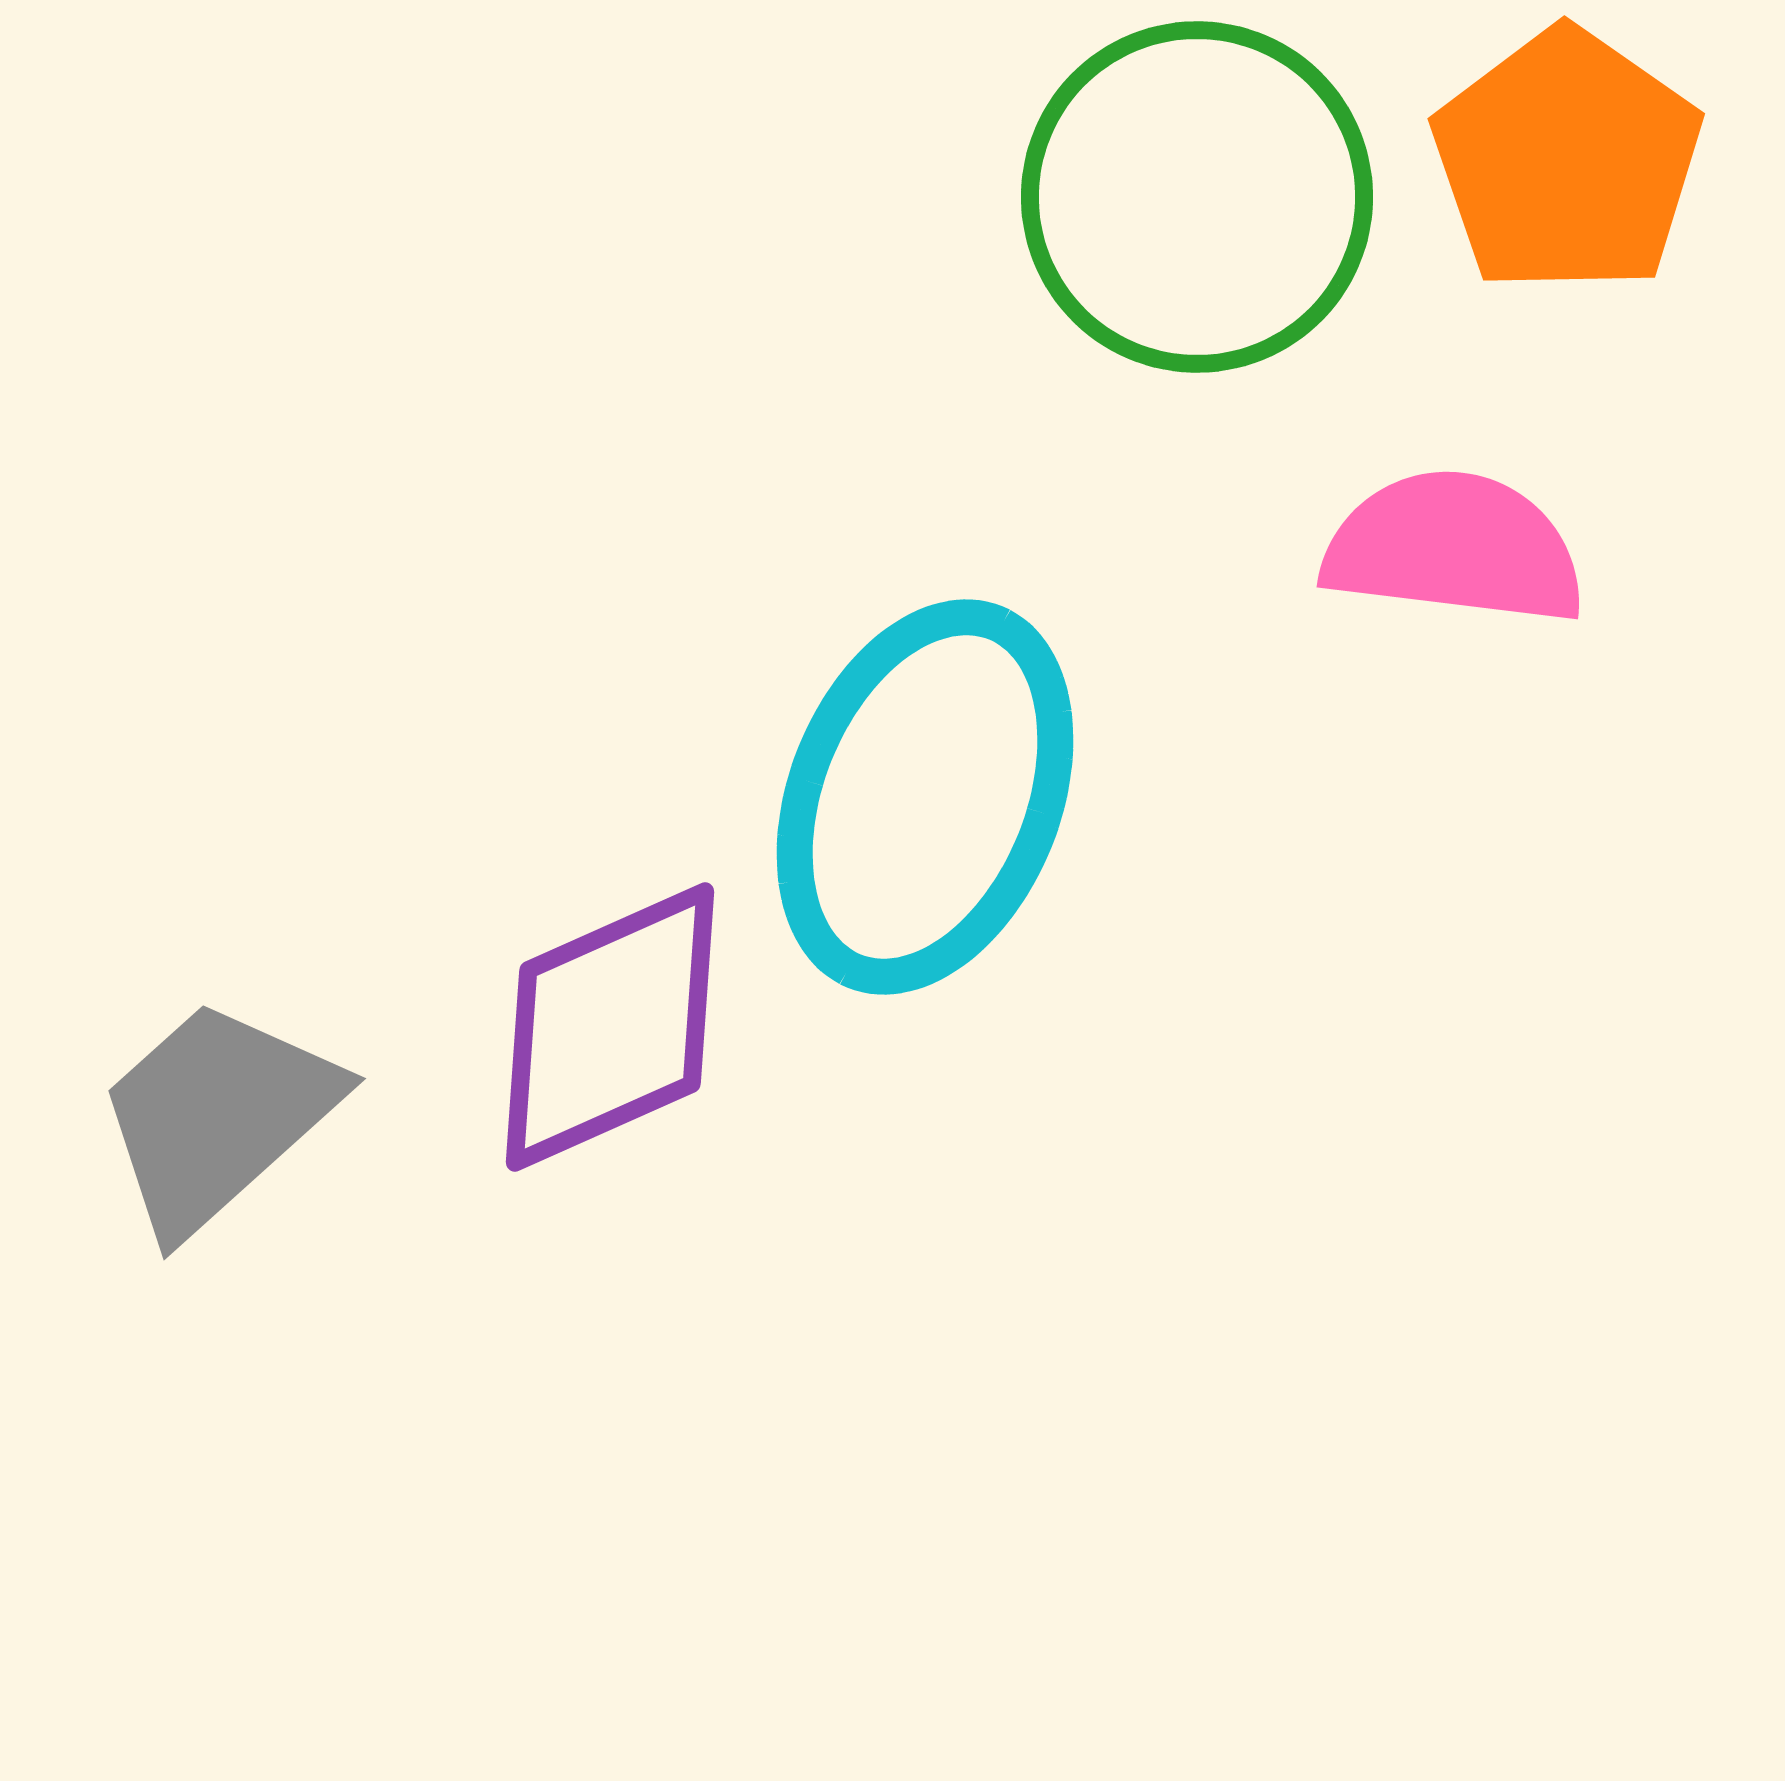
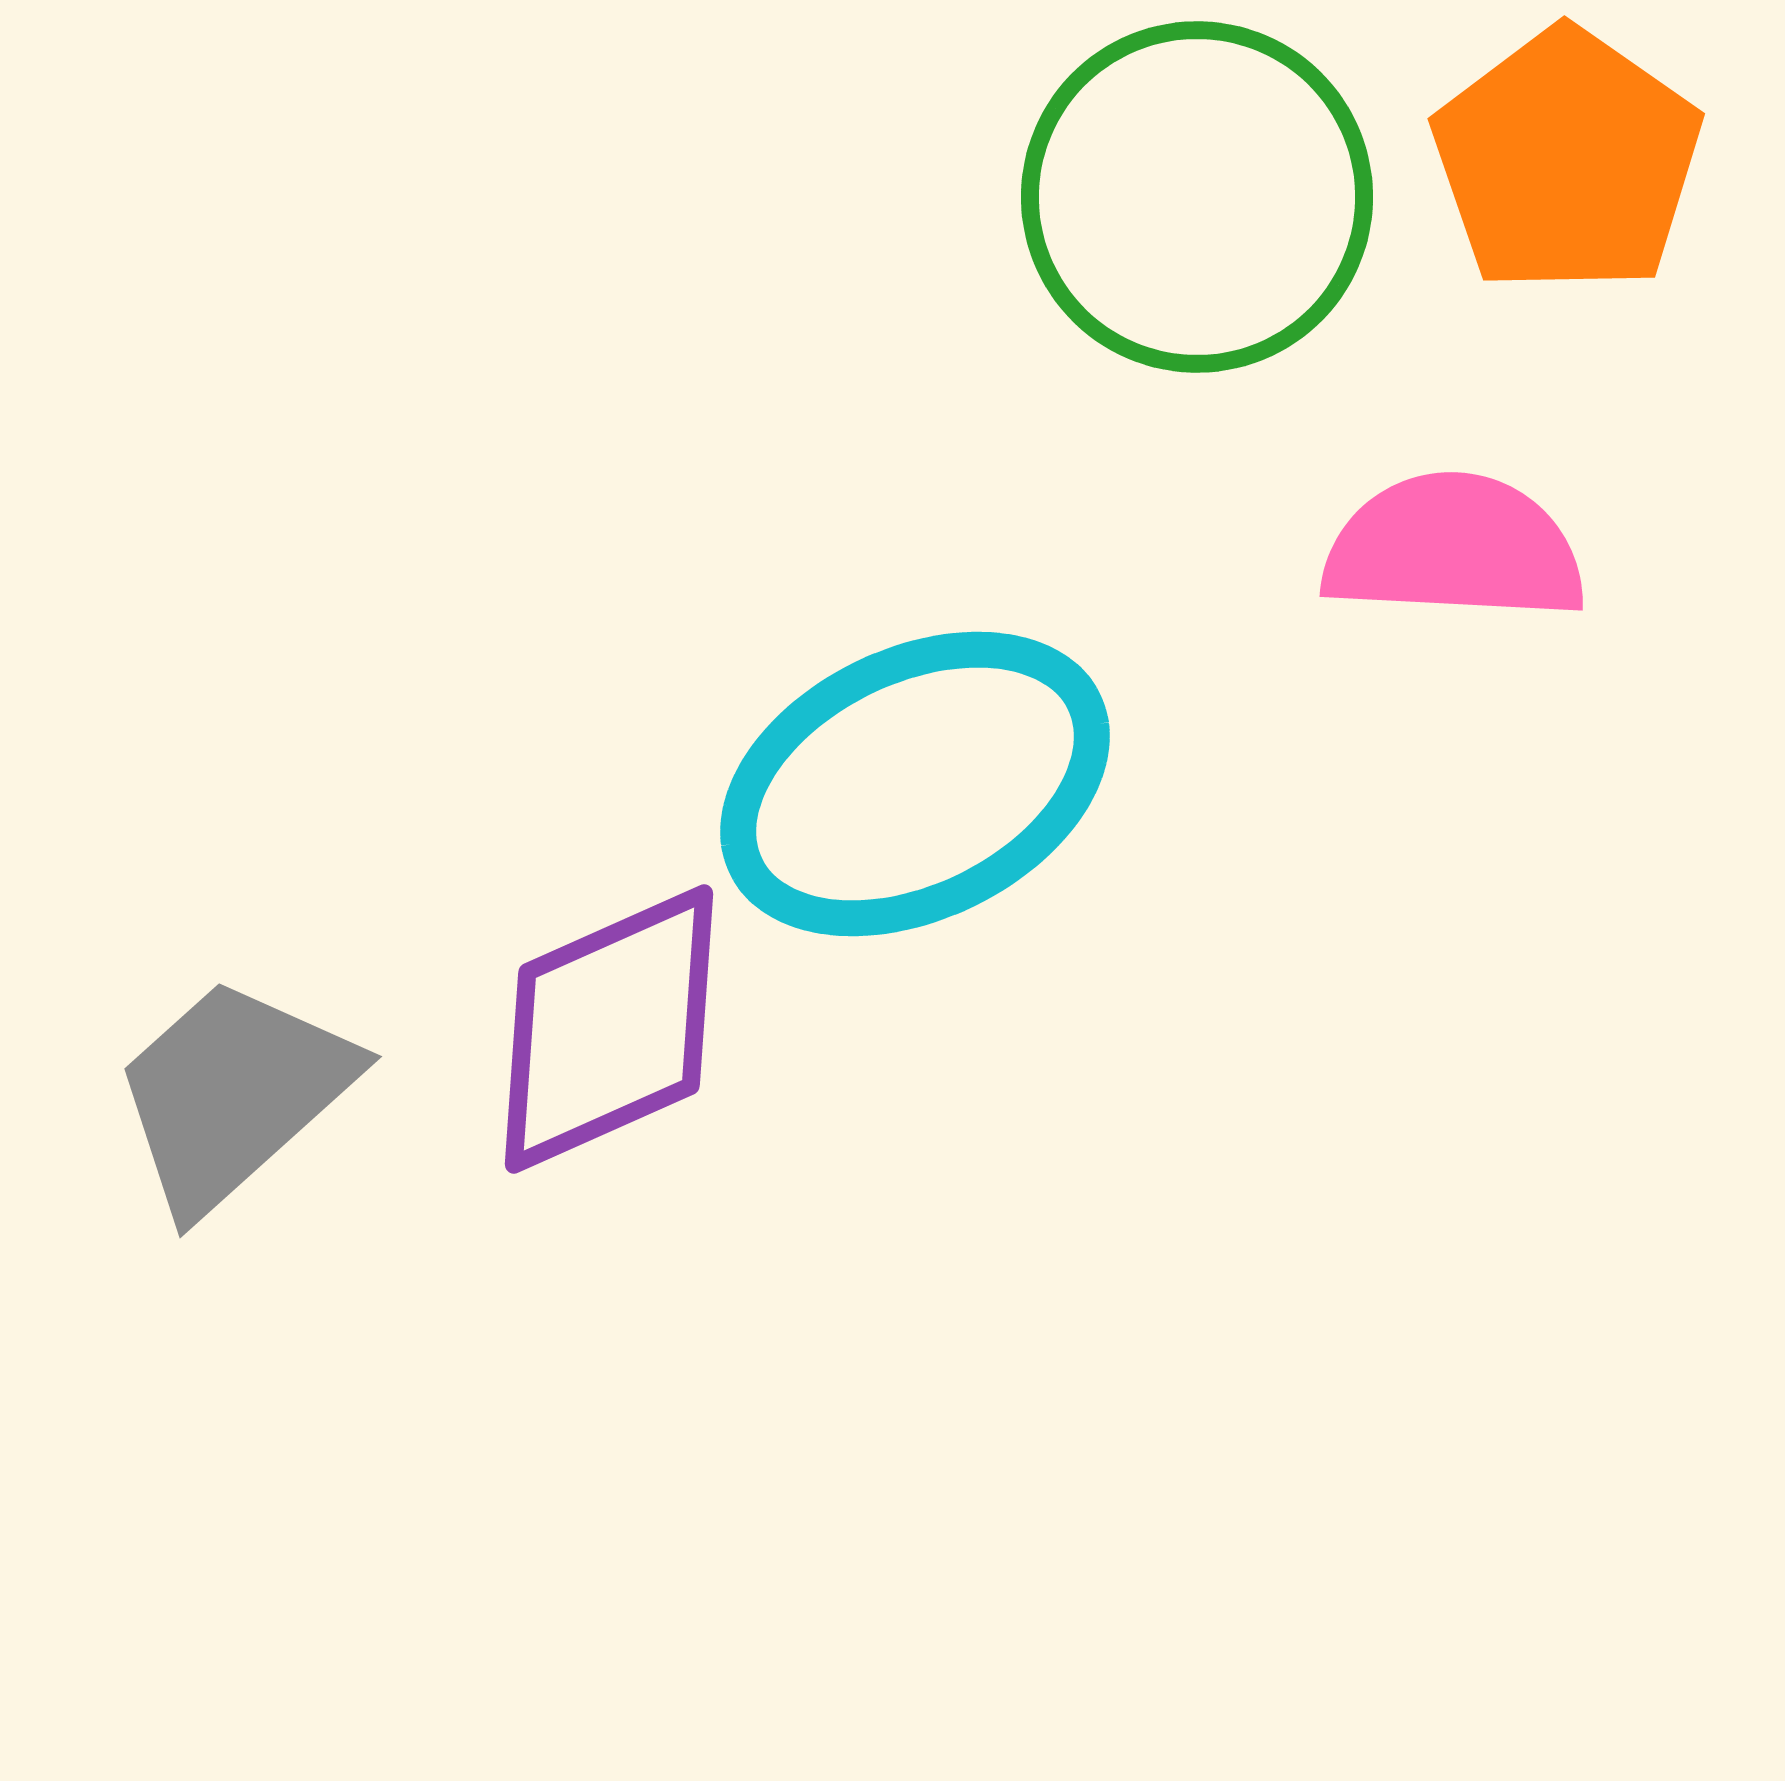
pink semicircle: rotated 4 degrees counterclockwise
cyan ellipse: moved 10 px left, 13 px up; rotated 42 degrees clockwise
purple diamond: moved 1 px left, 2 px down
gray trapezoid: moved 16 px right, 22 px up
